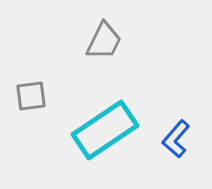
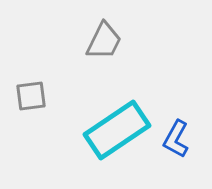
cyan rectangle: moved 12 px right
blue L-shape: rotated 12 degrees counterclockwise
